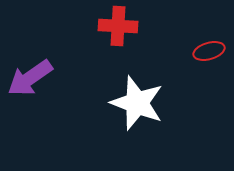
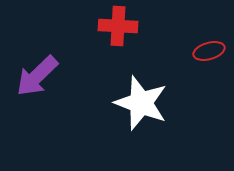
purple arrow: moved 7 px right, 2 px up; rotated 9 degrees counterclockwise
white star: moved 4 px right
